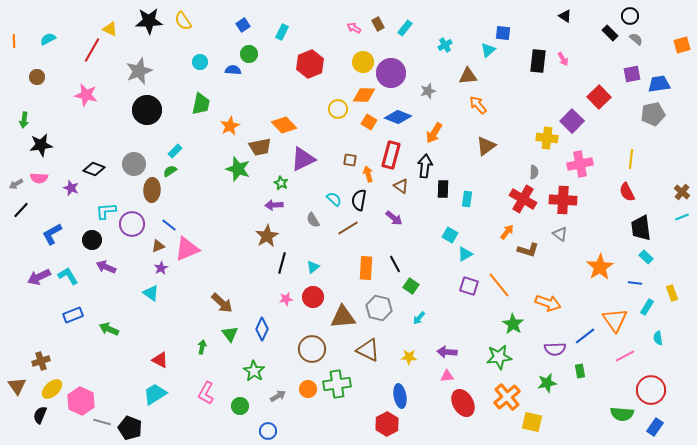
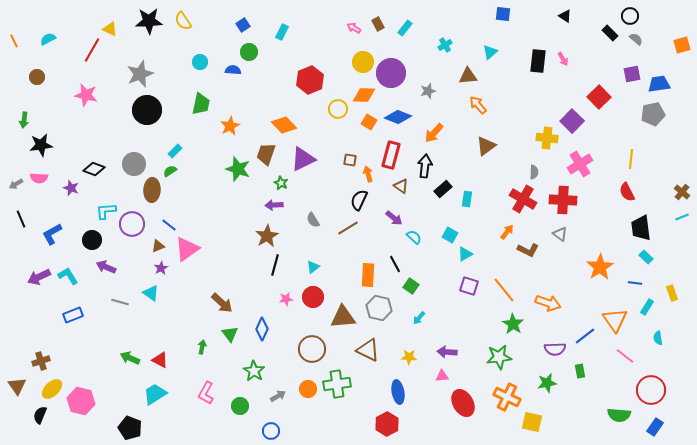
blue square at (503, 33): moved 19 px up
orange line at (14, 41): rotated 24 degrees counterclockwise
cyan triangle at (488, 50): moved 2 px right, 2 px down
green circle at (249, 54): moved 2 px up
red hexagon at (310, 64): moved 16 px down
gray star at (139, 71): moved 1 px right, 3 px down
orange arrow at (434, 133): rotated 10 degrees clockwise
brown trapezoid at (260, 147): moved 6 px right, 7 px down; rotated 120 degrees clockwise
pink cross at (580, 164): rotated 20 degrees counterclockwise
black rectangle at (443, 189): rotated 48 degrees clockwise
cyan semicircle at (334, 199): moved 80 px right, 38 px down
black semicircle at (359, 200): rotated 15 degrees clockwise
black line at (21, 210): moved 9 px down; rotated 66 degrees counterclockwise
pink triangle at (187, 249): rotated 12 degrees counterclockwise
brown L-shape at (528, 250): rotated 10 degrees clockwise
black line at (282, 263): moved 7 px left, 2 px down
orange rectangle at (366, 268): moved 2 px right, 7 px down
orange line at (499, 285): moved 5 px right, 5 px down
green arrow at (109, 329): moved 21 px right, 29 px down
pink line at (625, 356): rotated 66 degrees clockwise
pink triangle at (447, 376): moved 5 px left
blue ellipse at (400, 396): moved 2 px left, 4 px up
orange cross at (507, 397): rotated 24 degrees counterclockwise
pink hexagon at (81, 401): rotated 12 degrees counterclockwise
green semicircle at (622, 414): moved 3 px left, 1 px down
gray line at (102, 422): moved 18 px right, 120 px up
blue circle at (268, 431): moved 3 px right
